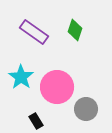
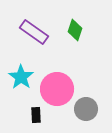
pink circle: moved 2 px down
black rectangle: moved 6 px up; rotated 28 degrees clockwise
